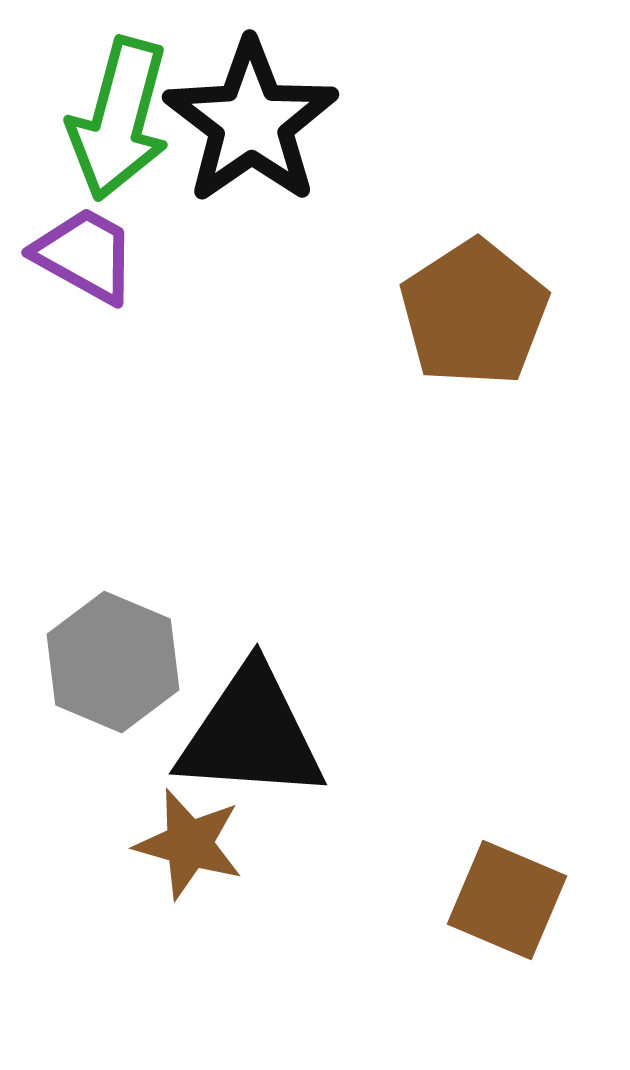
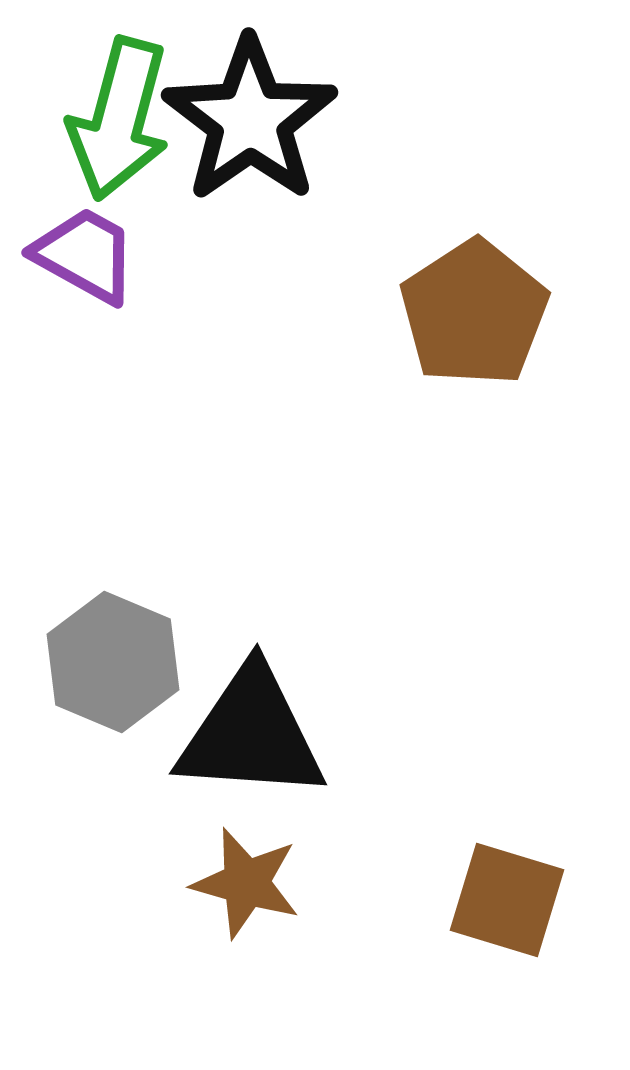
black star: moved 1 px left, 2 px up
brown star: moved 57 px right, 39 px down
brown square: rotated 6 degrees counterclockwise
